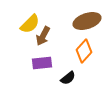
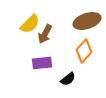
brown arrow: moved 2 px right, 2 px up
black semicircle: moved 1 px down
